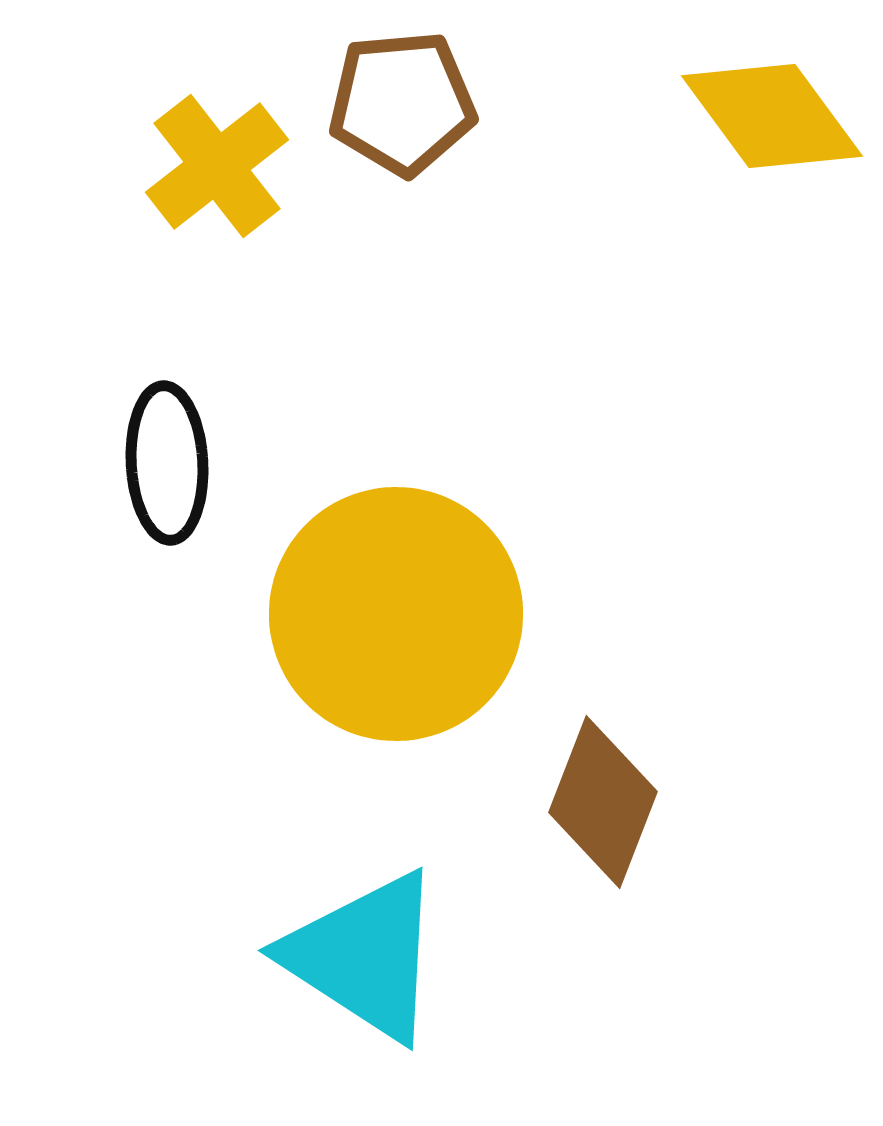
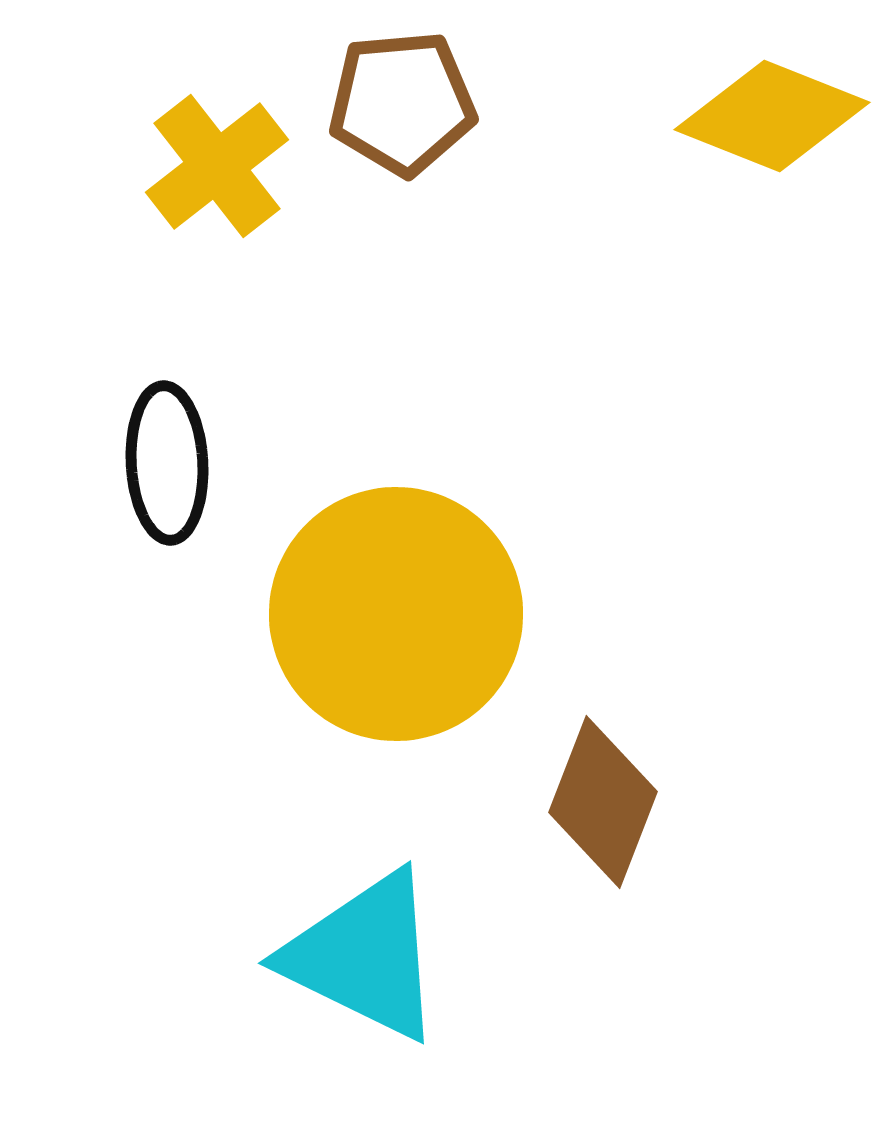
yellow diamond: rotated 32 degrees counterclockwise
cyan triangle: rotated 7 degrees counterclockwise
